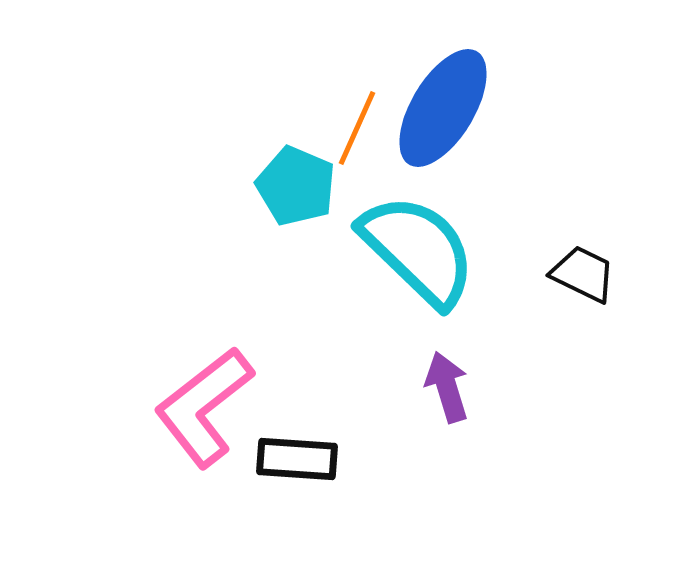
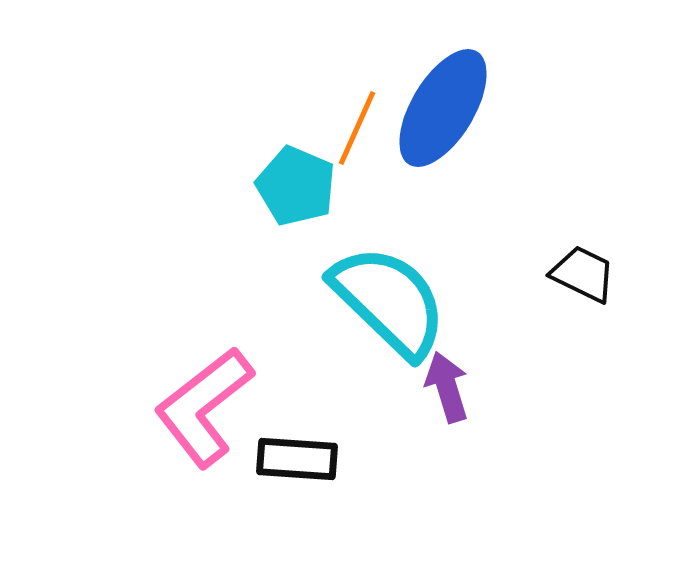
cyan semicircle: moved 29 px left, 51 px down
